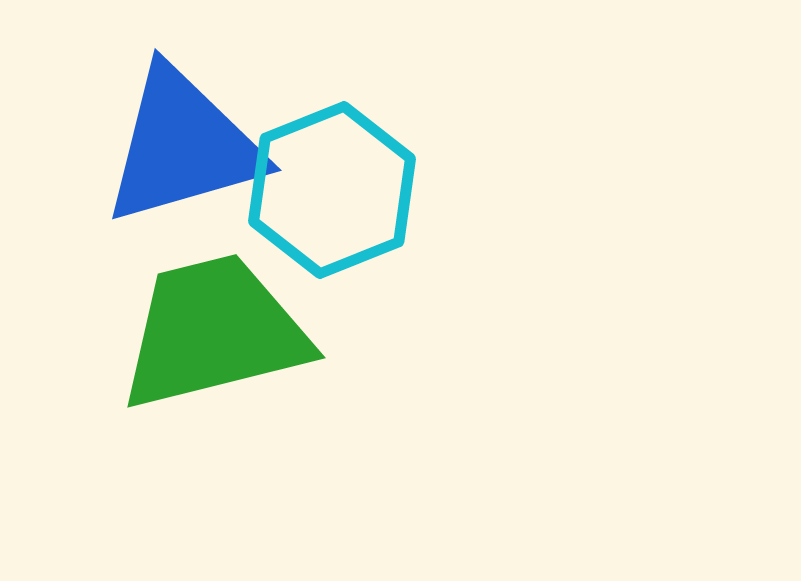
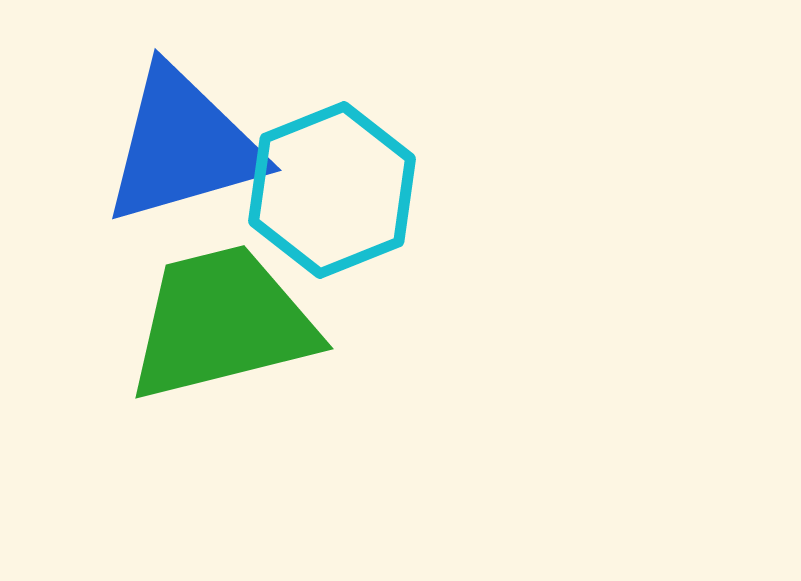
green trapezoid: moved 8 px right, 9 px up
